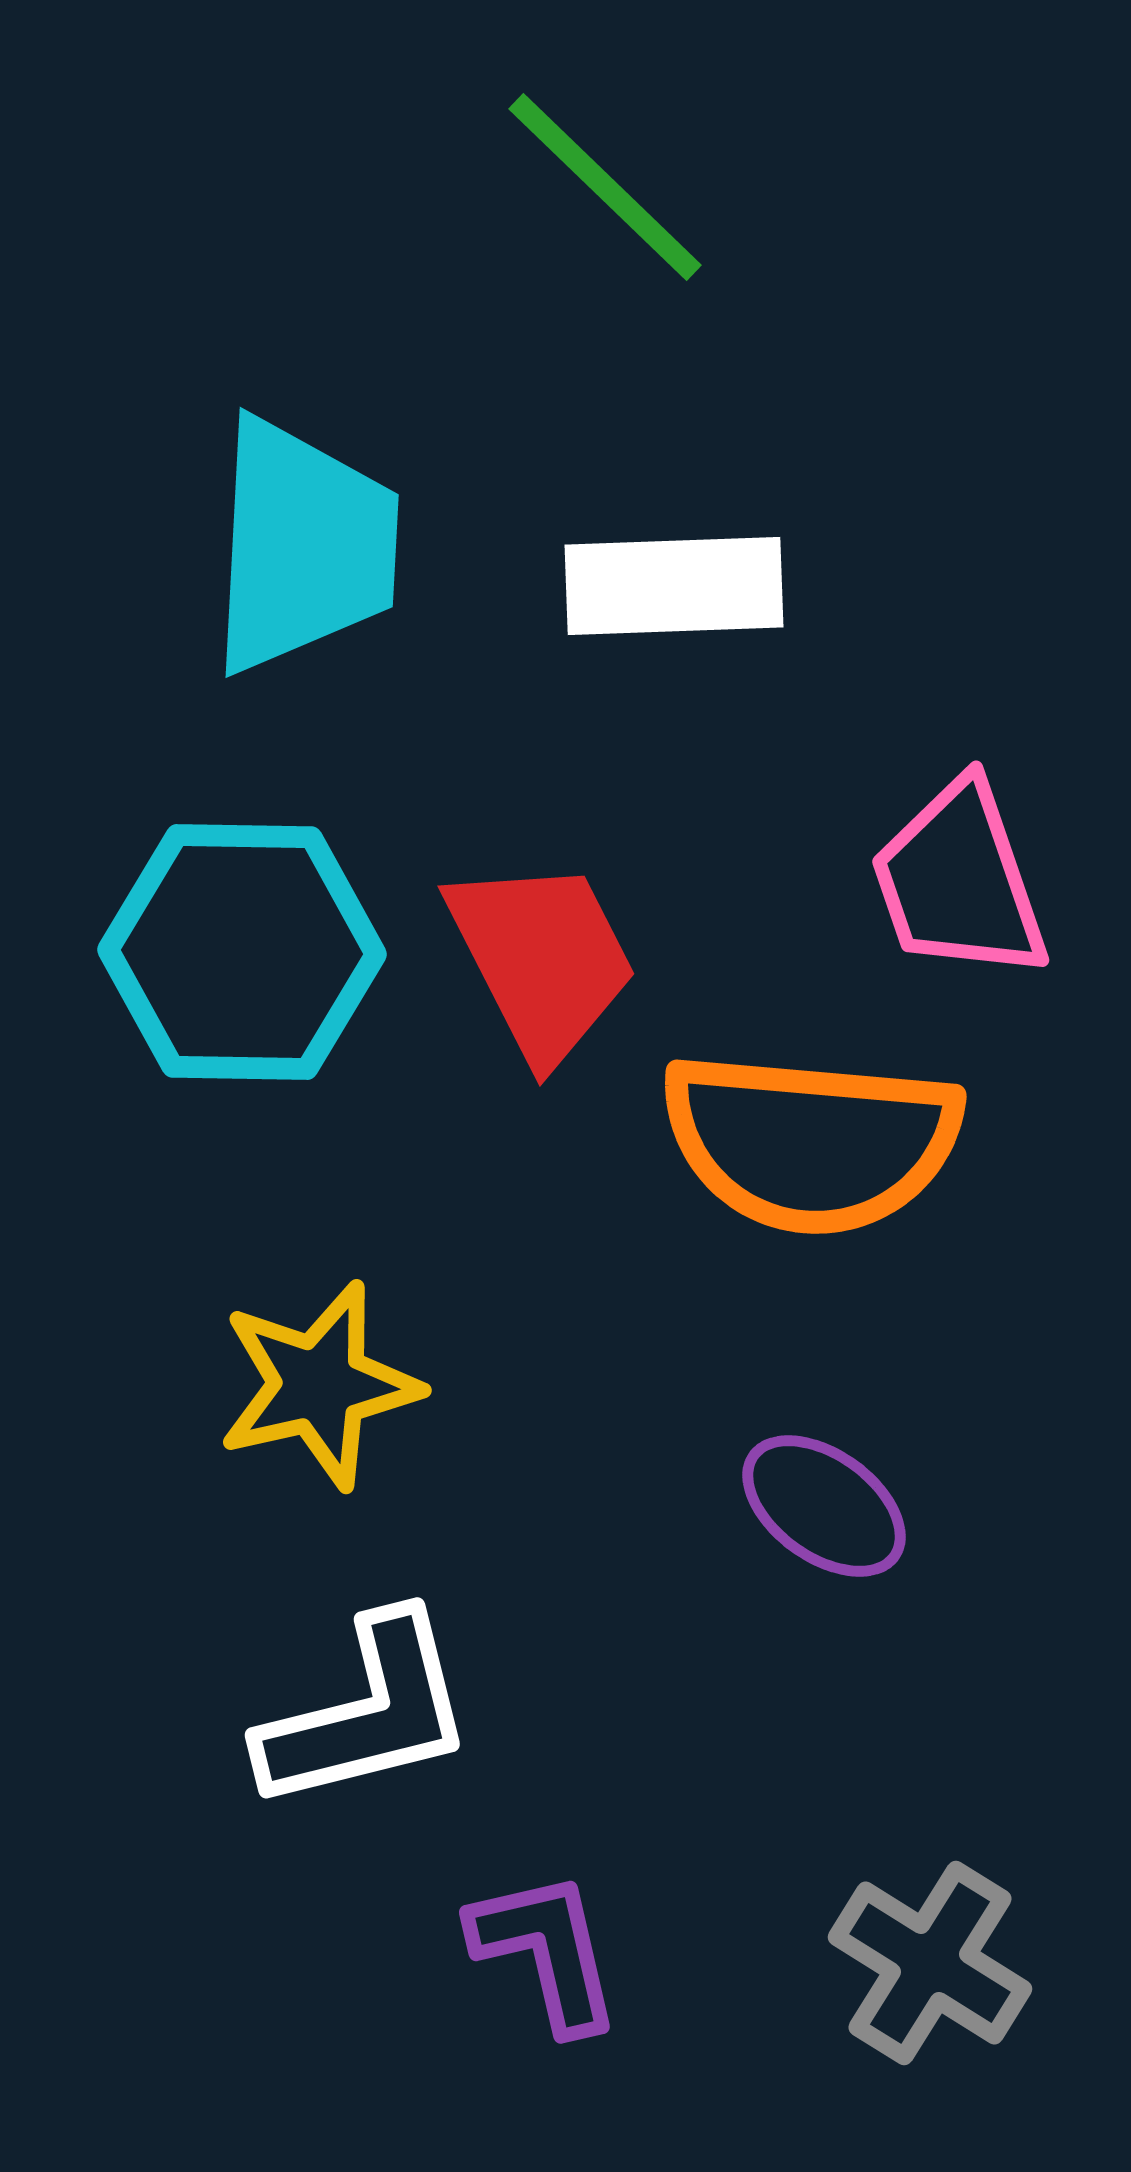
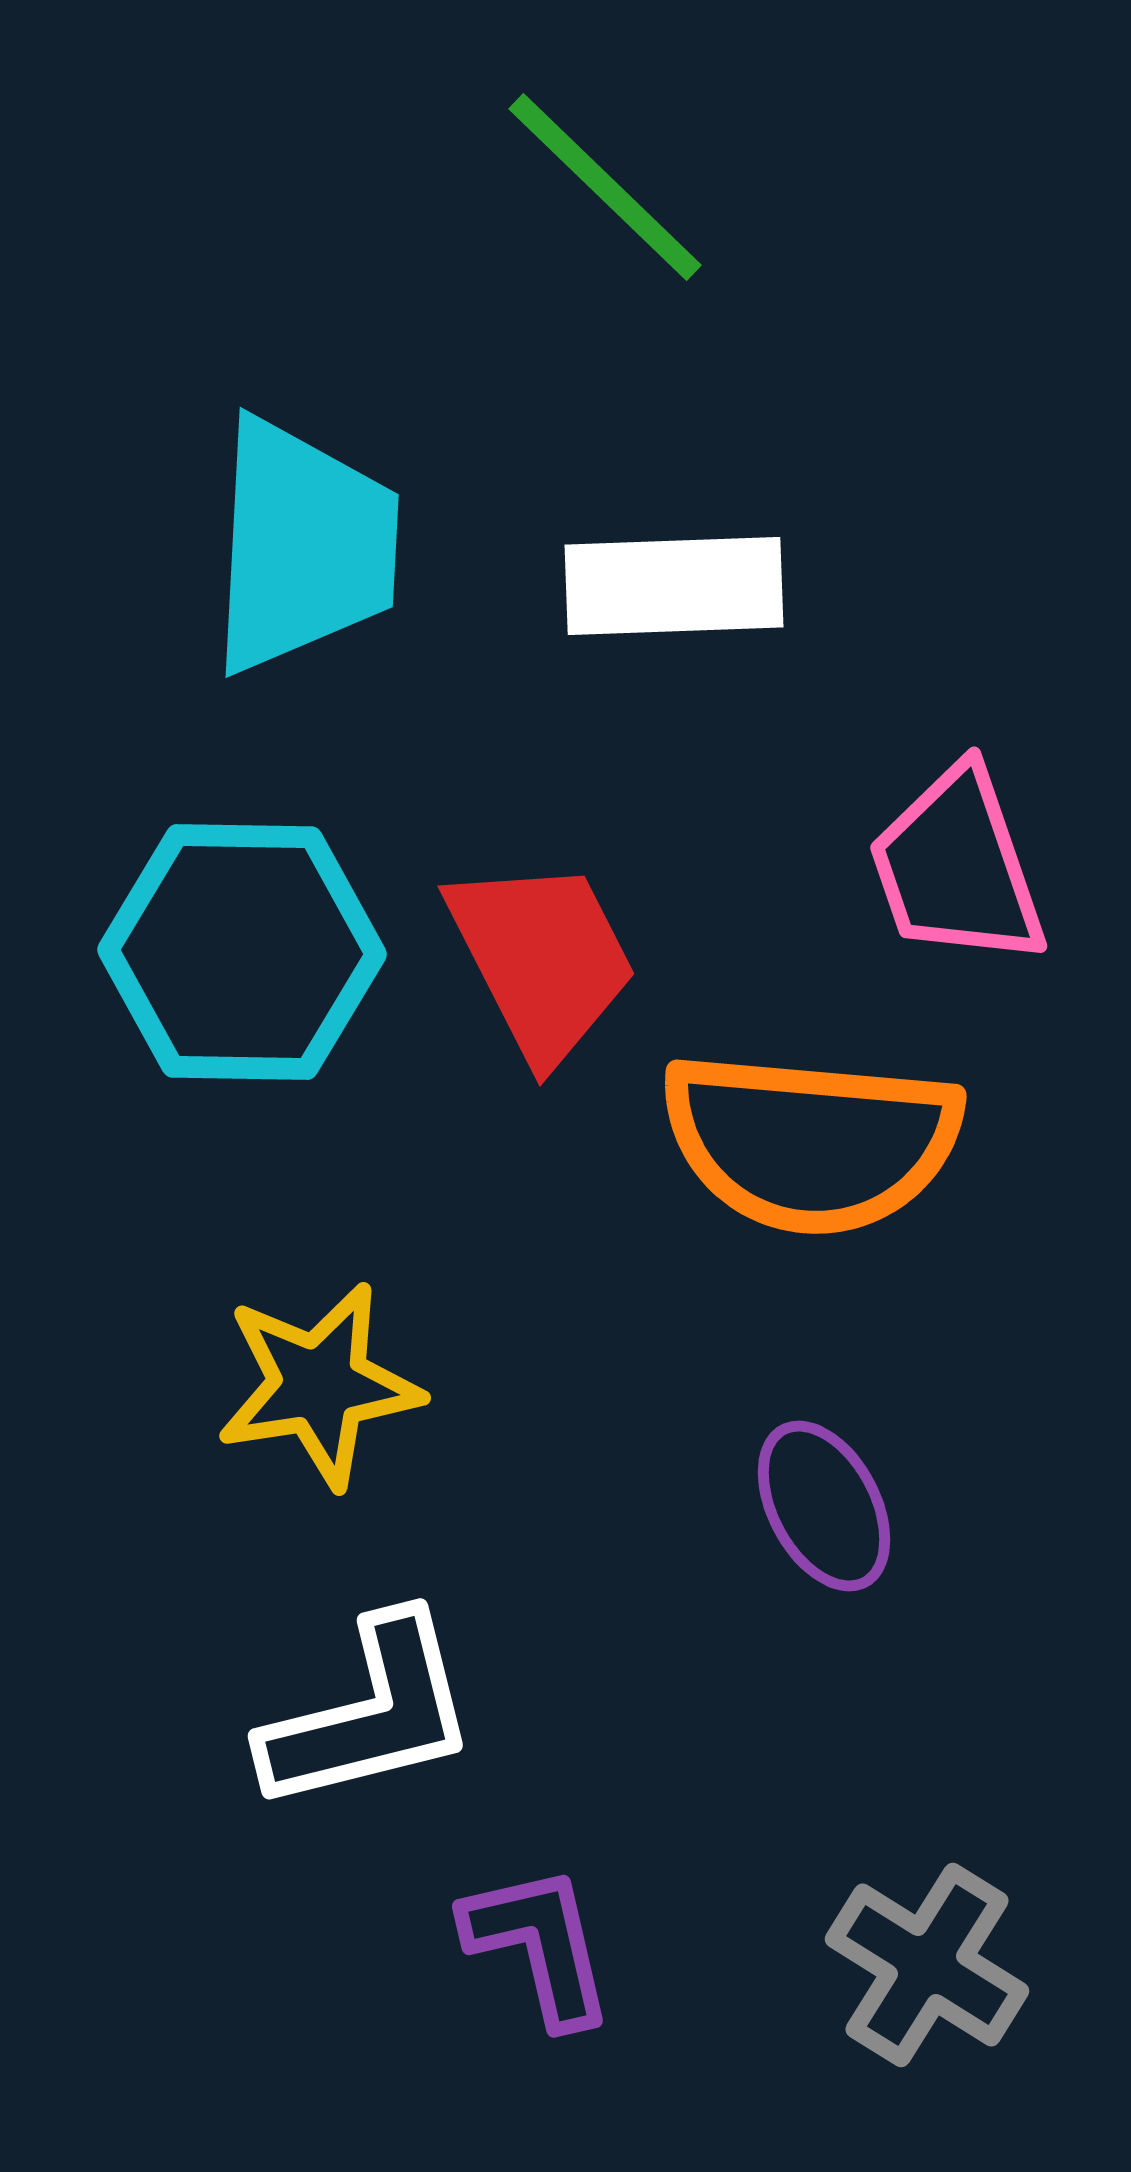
pink trapezoid: moved 2 px left, 14 px up
yellow star: rotated 4 degrees clockwise
purple ellipse: rotated 26 degrees clockwise
white L-shape: moved 3 px right, 1 px down
purple L-shape: moved 7 px left, 6 px up
gray cross: moved 3 px left, 2 px down
